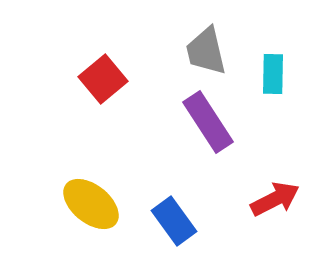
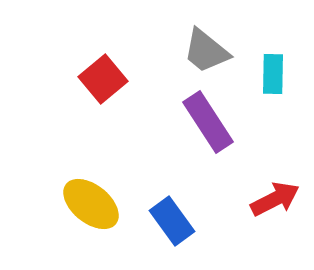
gray trapezoid: rotated 38 degrees counterclockwise
blue rectangle: moved 2 px left
